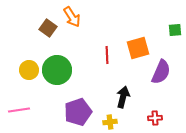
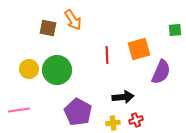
orange arrow: moved 1 px right, 3 px down
brown square: rotated 24 degrees counterclockwise
orange square: moved 1 px right, 1 px down
yellow circle: moved 1 px up
black arrow: rotated 70 degrees clockwise
purple pentagon: rotated 24 degrees counterclockwise
red cross: moved 19 px left, 2 px down; rotated 16 degrees counterclockwise
yellow cross: moved 3 px right, 1 px down
